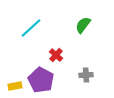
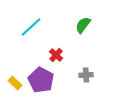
cyan line: moved 1 px up
yellow rectangle: moved 3 px up; rotated 56 degrees clockwise
